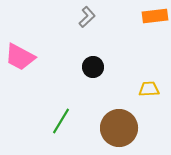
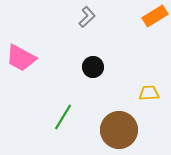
orange rectangle: rotated 25 degrees counterclockwise
pink trapezoid: moved 1 px right, 1 px down
yellow trapezoid: moved 4 px down
green line: moved 2 px right, 4 px up
brown circle: moved 2 px down
